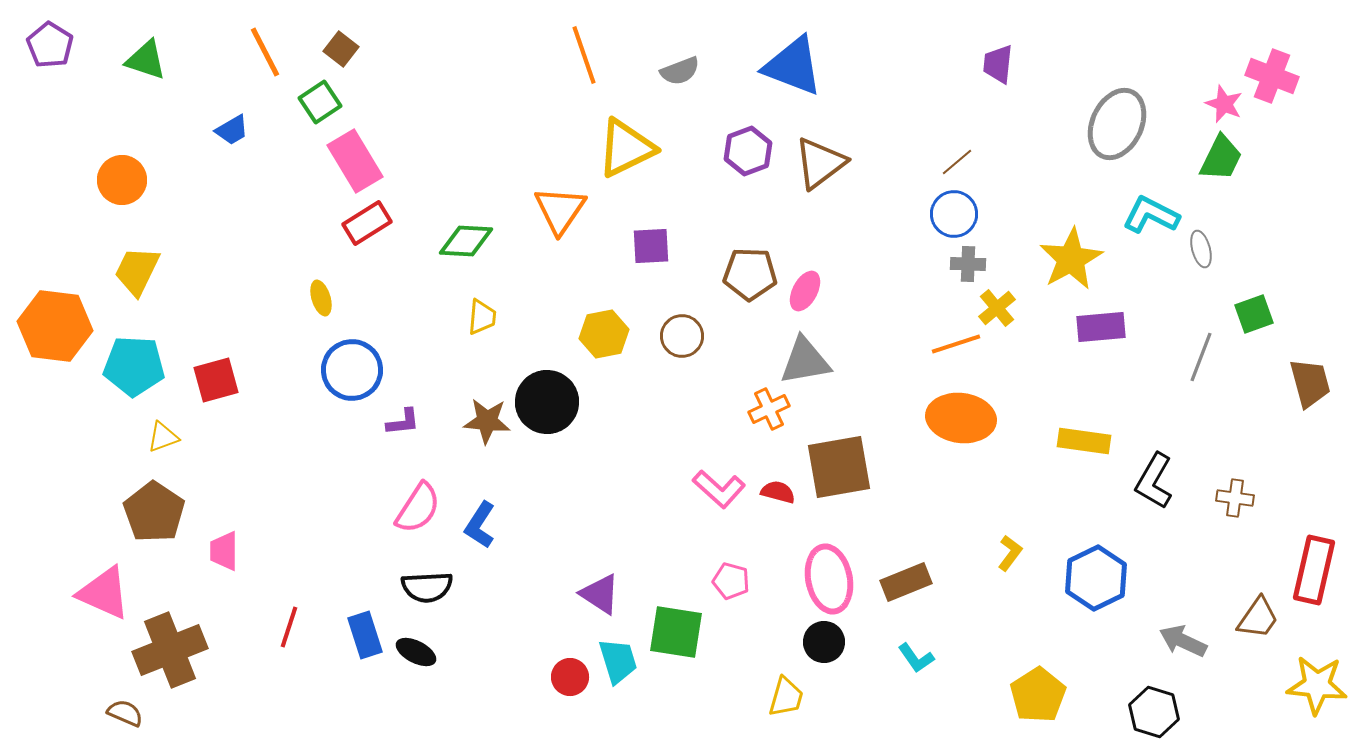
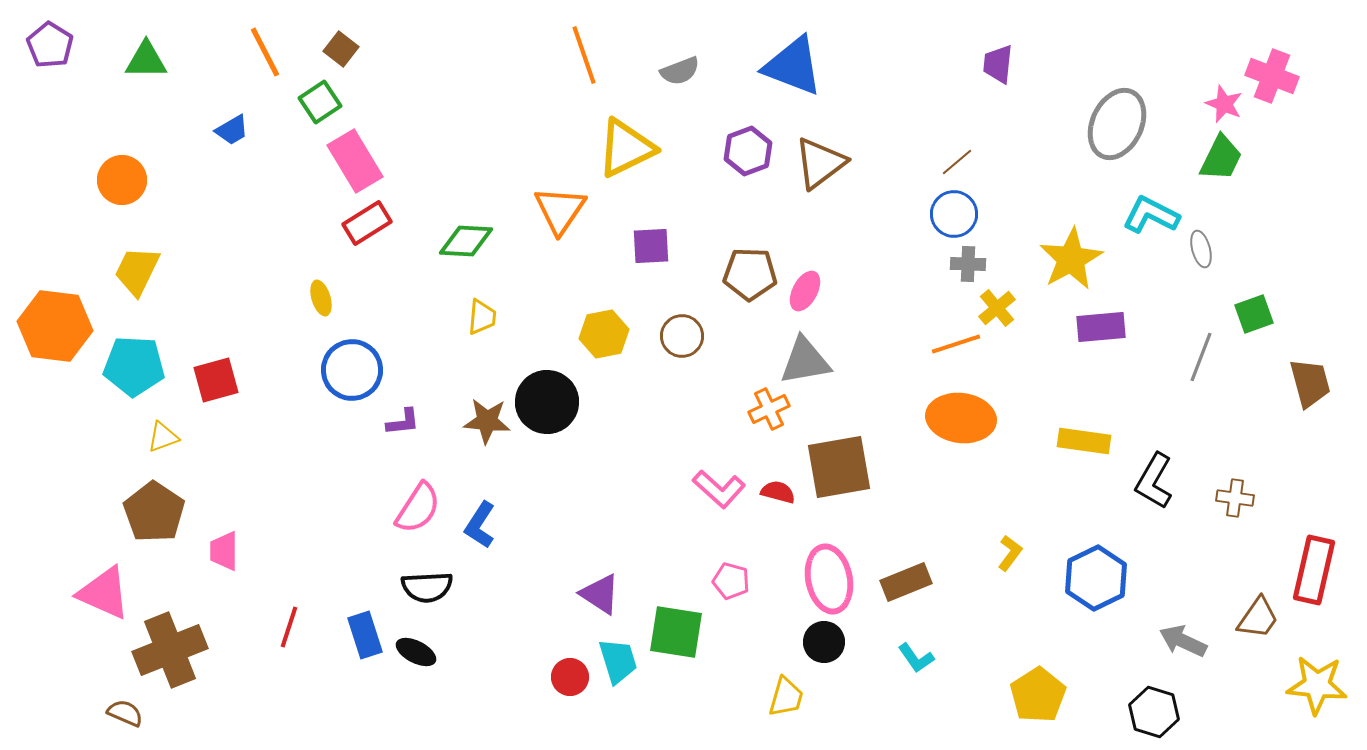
green triangle at (146, 60): rotated 18 degrees counterclockwise
